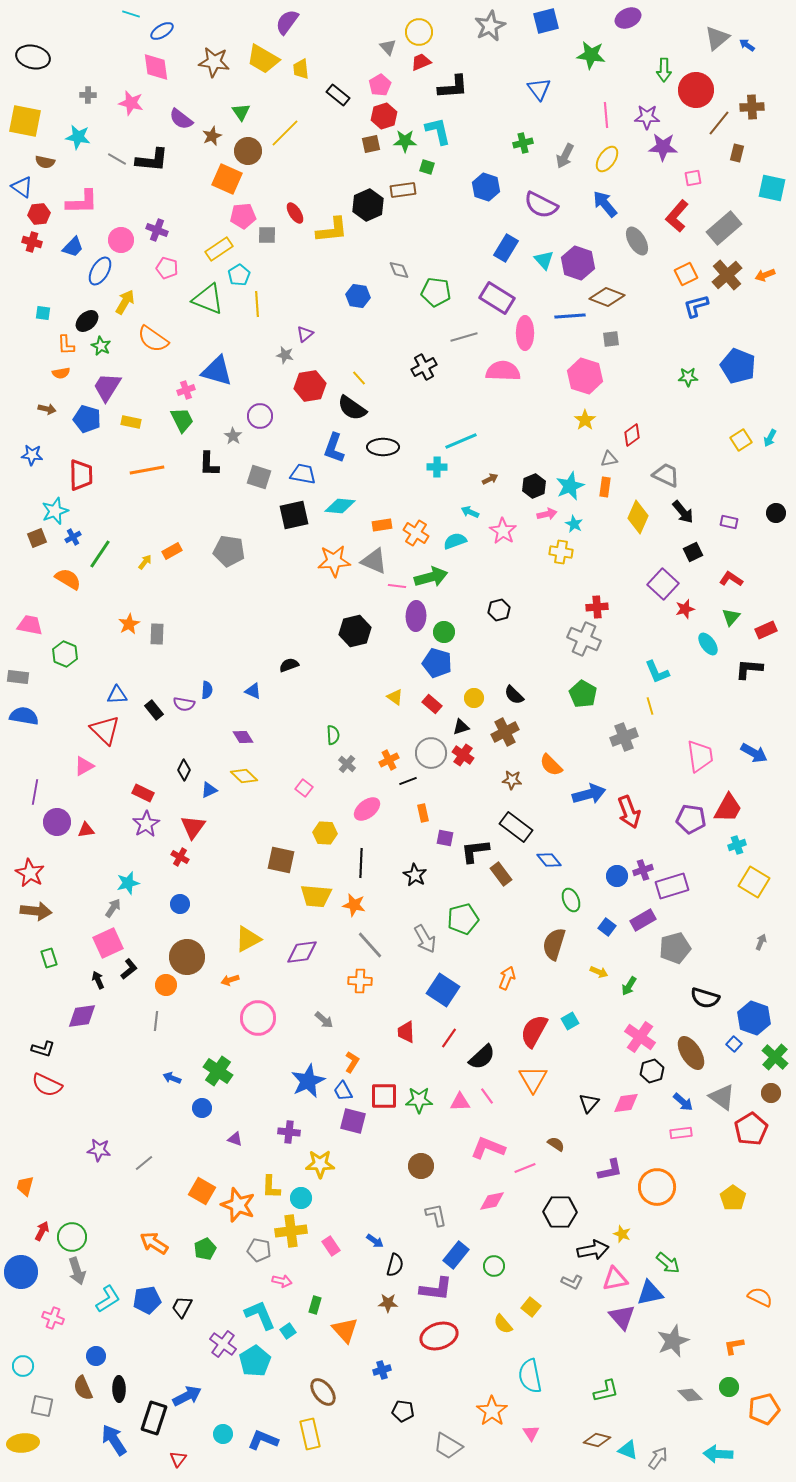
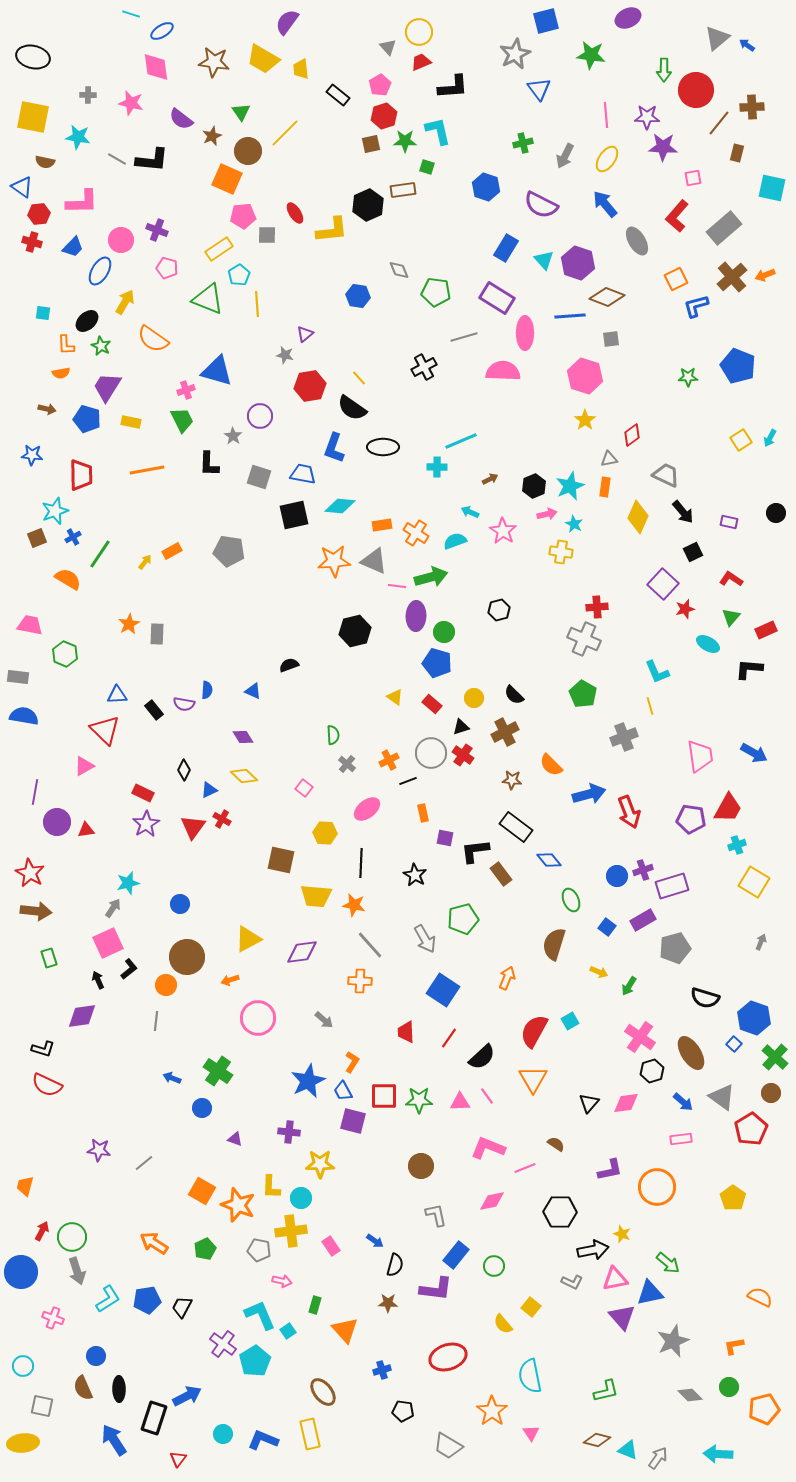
gray star at (490, 26): moved 25 px right, 28 px down
yellow square at (25, 121): moved 8 px right, 4 px up
orange square at (686, 274): moved 10 px left, 5 px down
brown cross at (727, 275): moved 5 px right, 2 px down
cyan ellipse at (708, 644): rotated 25 degrees counterclockwise
red cross at (180, 857): moved 42 px right, 38 px up
pink rectangle at (681, 1133): moved 6 px down
red ellipse at (439, 1336): moved 9 px right, 21 px down
